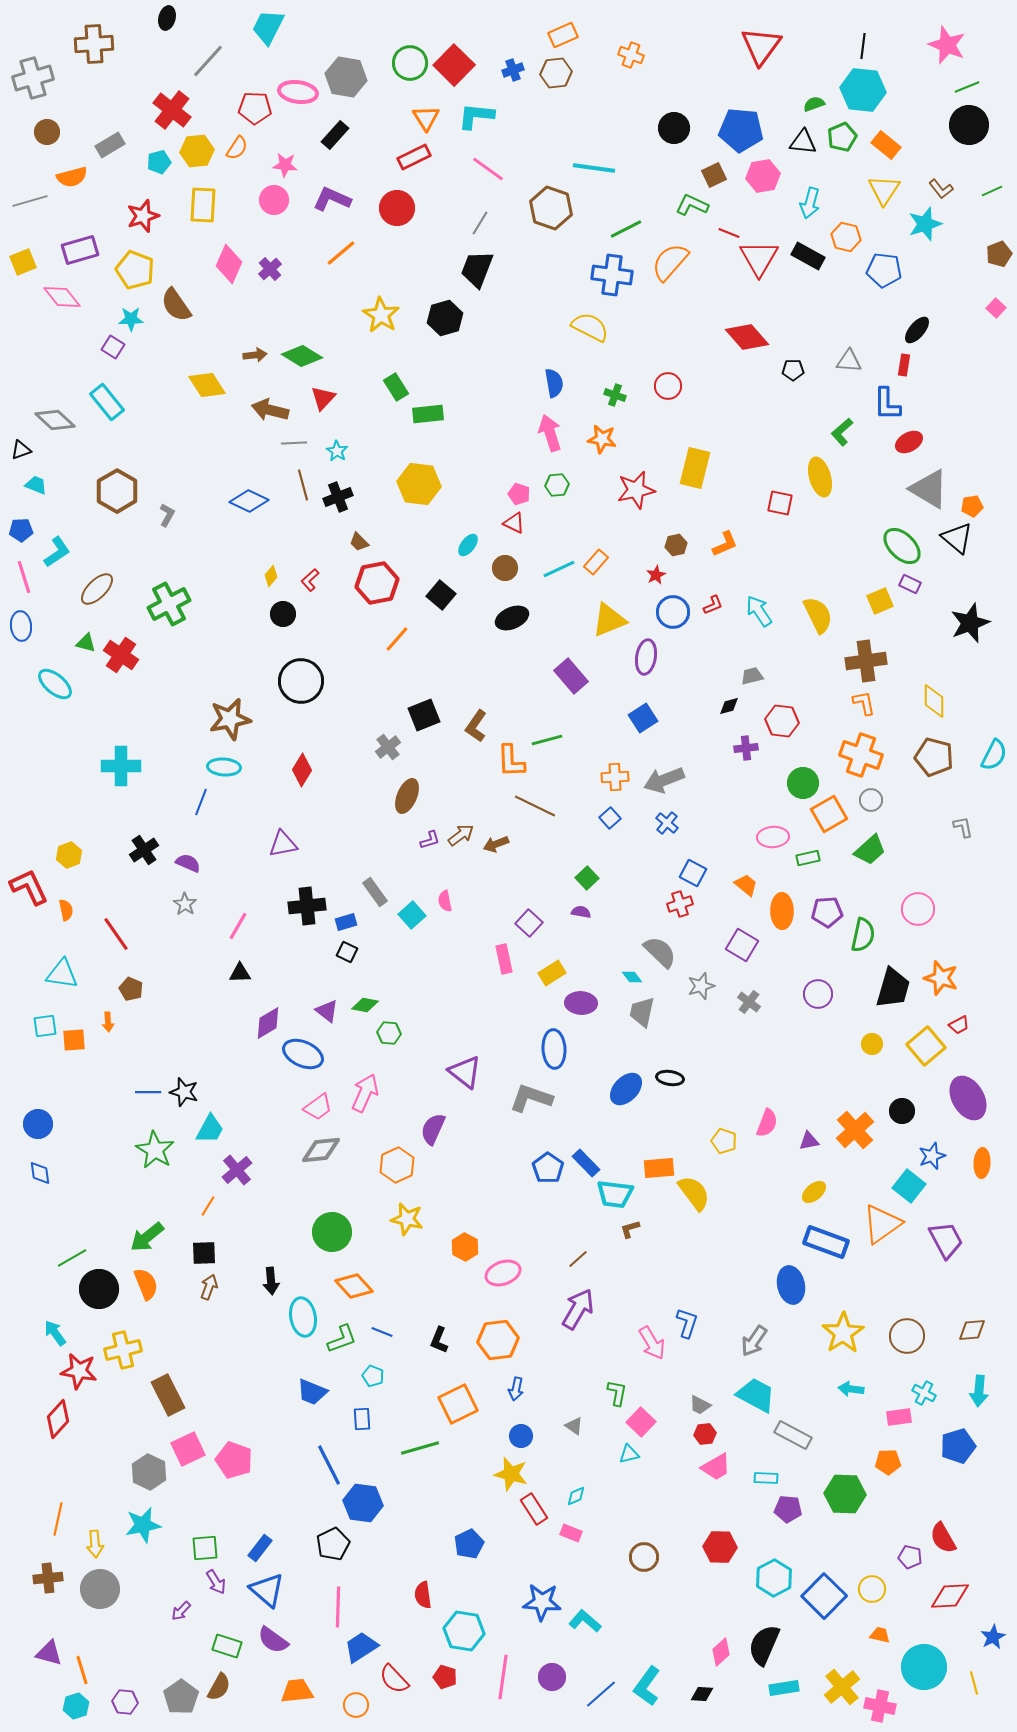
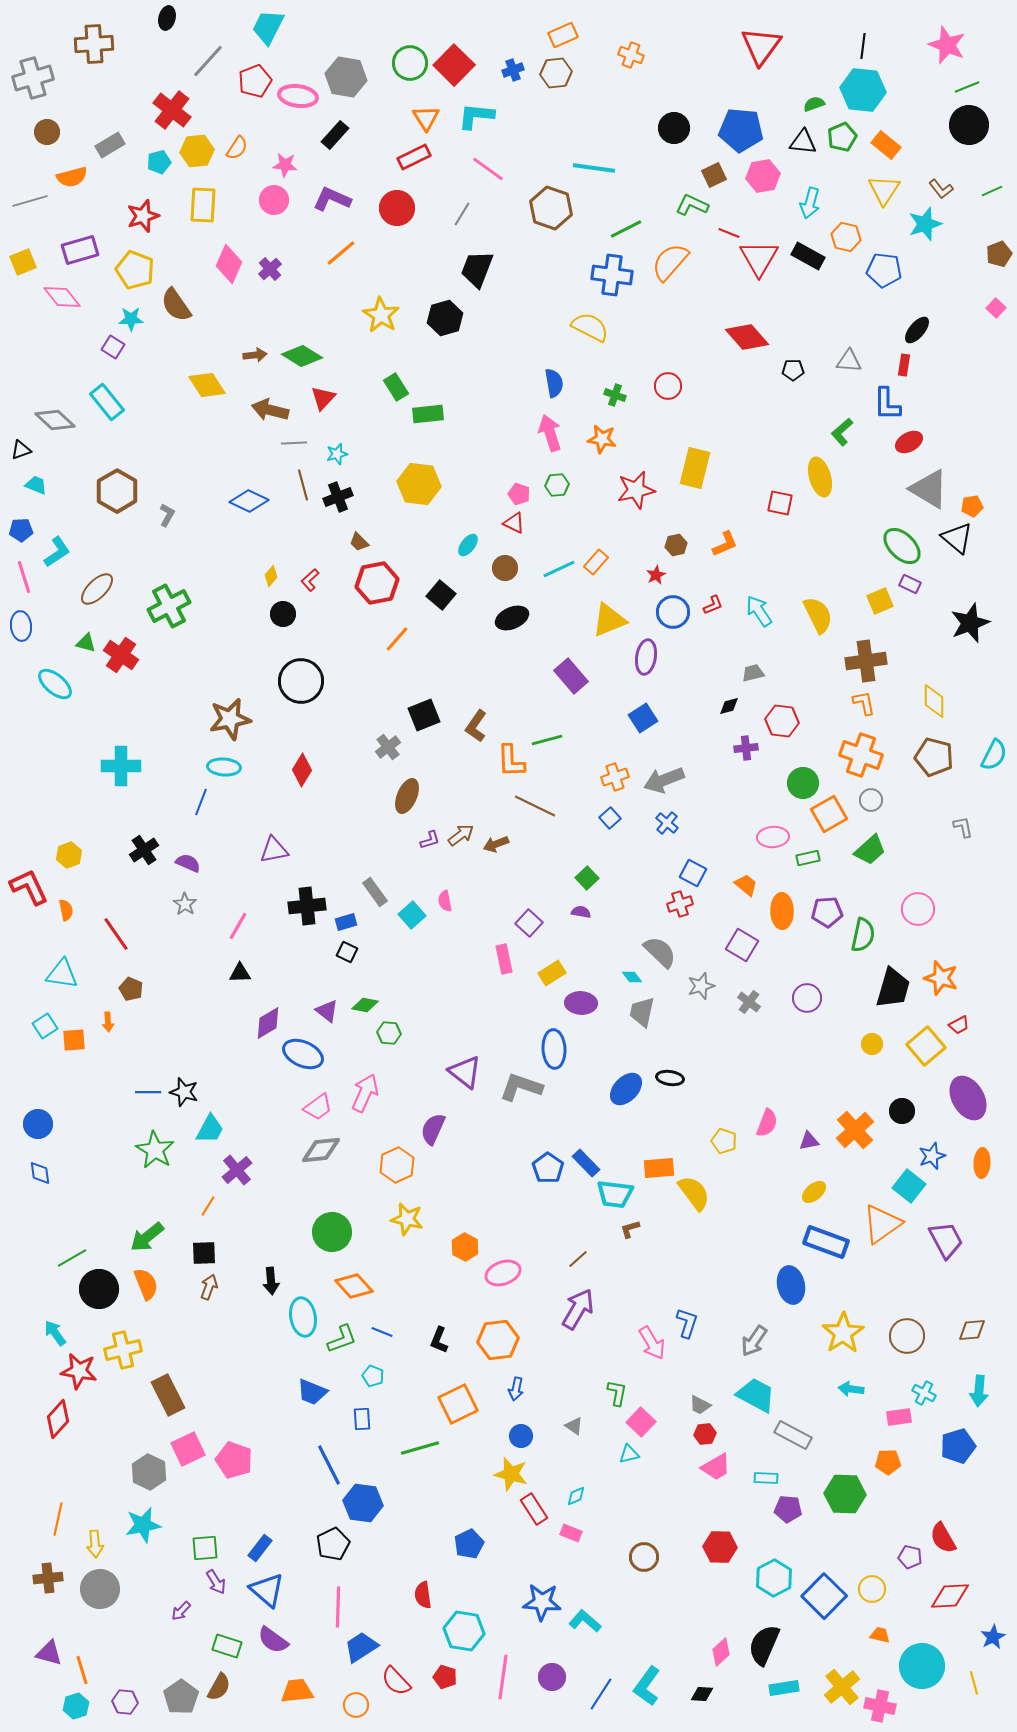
pink ellipse at (298, 92): moved 4 px down
red pentagon at (255, 108): moved 27 px up; rotated 24 degrees counterclockwise
gray line at (480, 223): moved 18 px left, 9 px up
cyan star at (337, 451): moved 3 px down; rotated 25 degrees clockwise
green cross at (169, 604): moved 2 px down
gray trapezoid at (752, 676): moved 1 px right, 3 px up
orange cross at (615, 777): rotated 16 degrees counterclockwise
purple triangle at (283, 844): moved 9 px left, 6 px down
purple circle at (818, 994): moved 11 px left, 4 px down
cyan square at (45, 1026): rotated 25 degrees counterclockwise
gray L-shape at (531, 1098): moved 10 px left, 11 px up
cyan circle at (924, 1667): moved 2 px left, 1 px up
red semicircle at (394, 1679): moved 2 px right, 2 px down
blue line at (601, 1694): rotated 16 degrees counterclockwise
